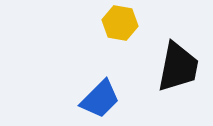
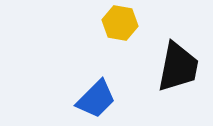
blue trapezoid: moved 4 px left
